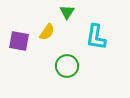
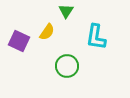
green triangle: moved 1 px left, 1 px up
purple square: rotated 15 degrees clockwise
